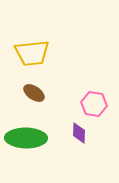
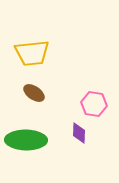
green ellipse: moved 2 px down
